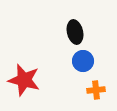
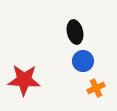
red star: rotated 12 degrees counterclockwise
orange cross: moved 2 px up; rotated 18 degrees counterclockwise
